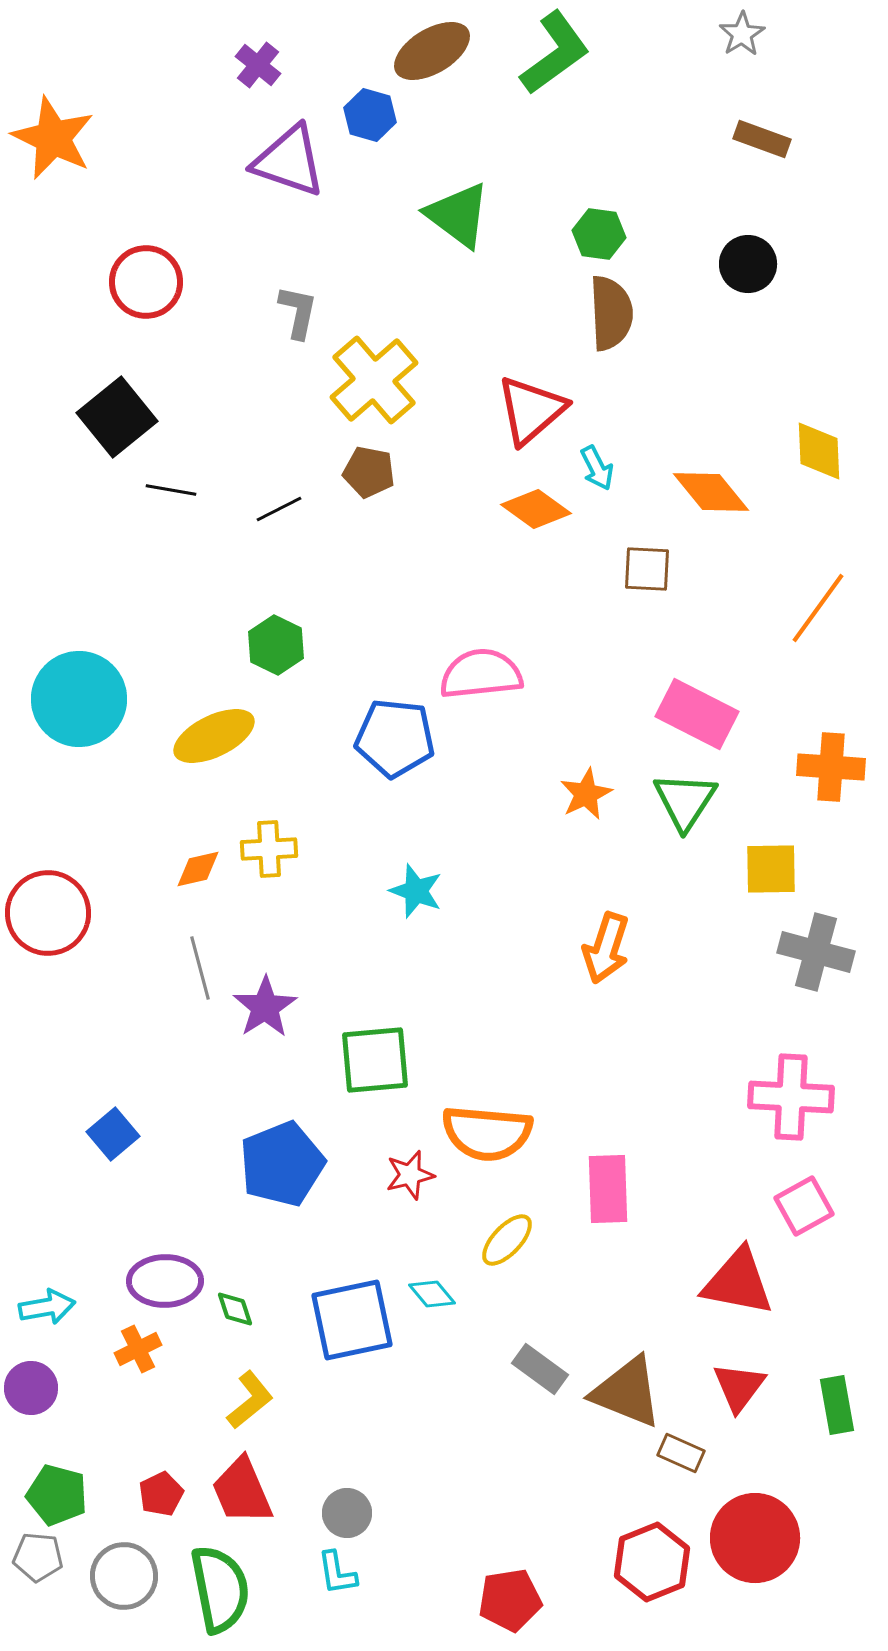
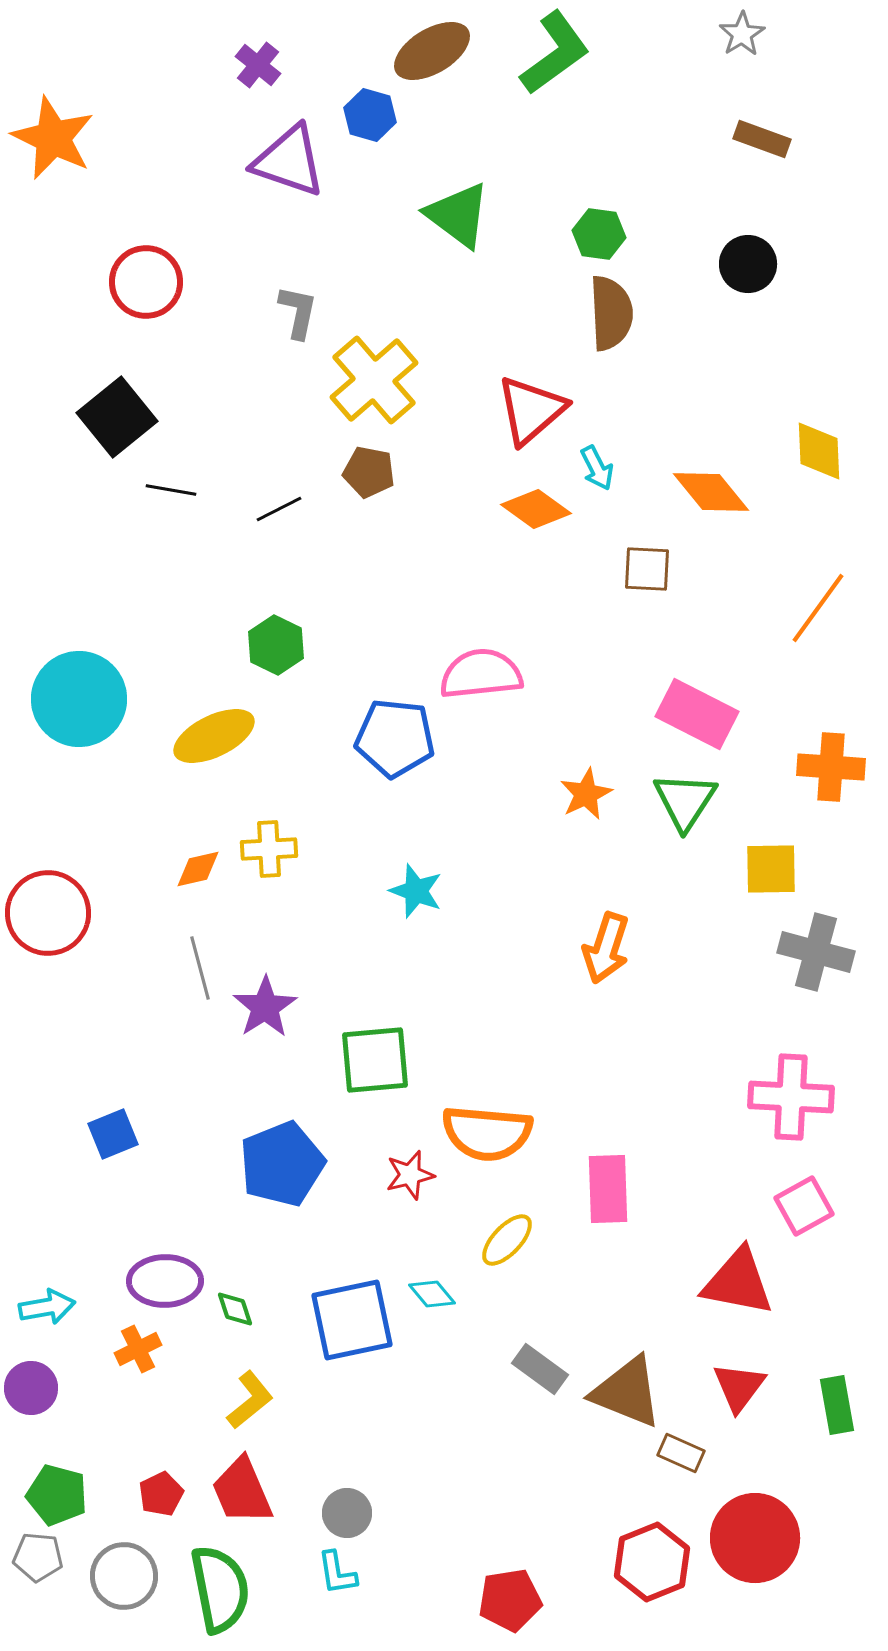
blue square at (113, 1134): rotated 18 degrees clockwise
